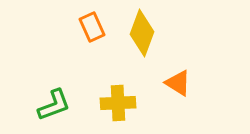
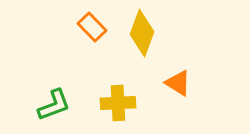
orange rectangle: rotated 20 degrees counterclockwise
